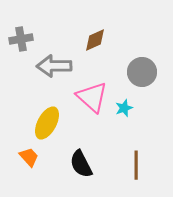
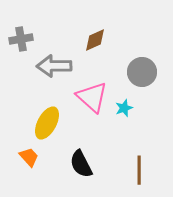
brown line: moved 3 px right, 5 px down
